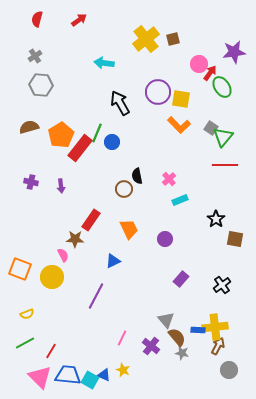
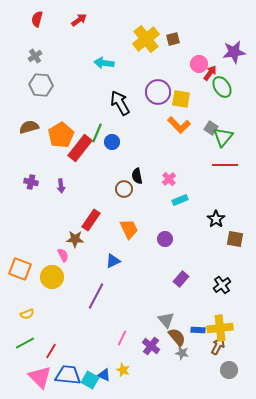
yellow cross at (215, 327): moved 5 px right, 1 px down
